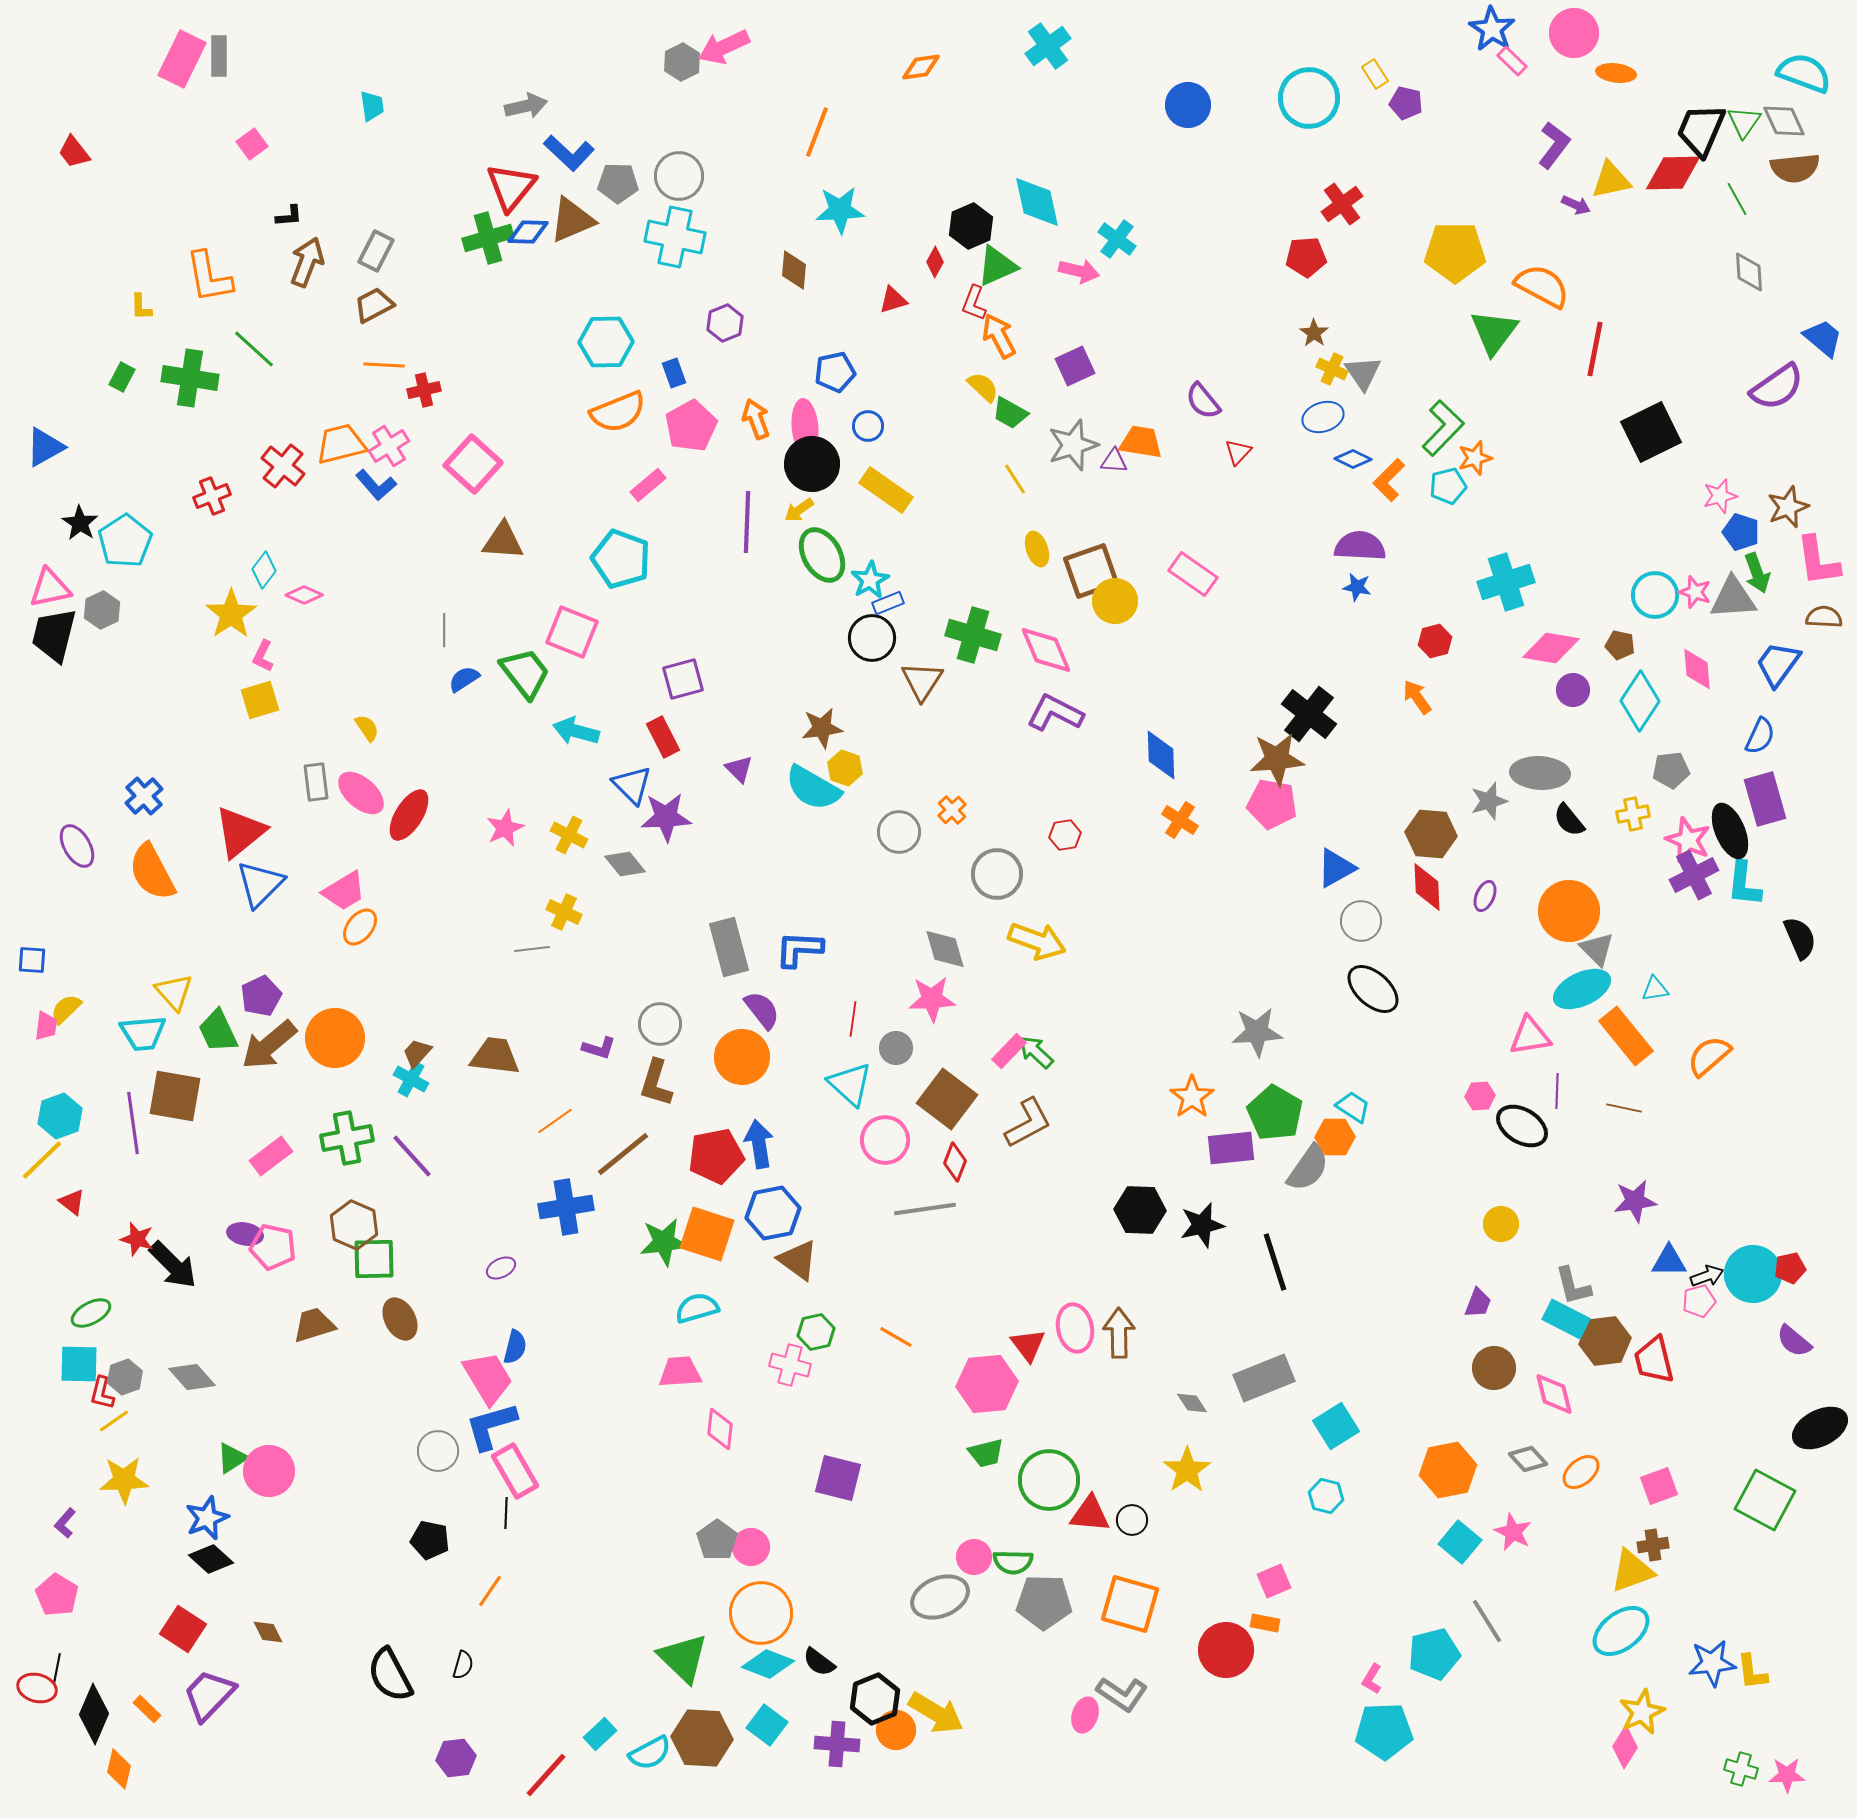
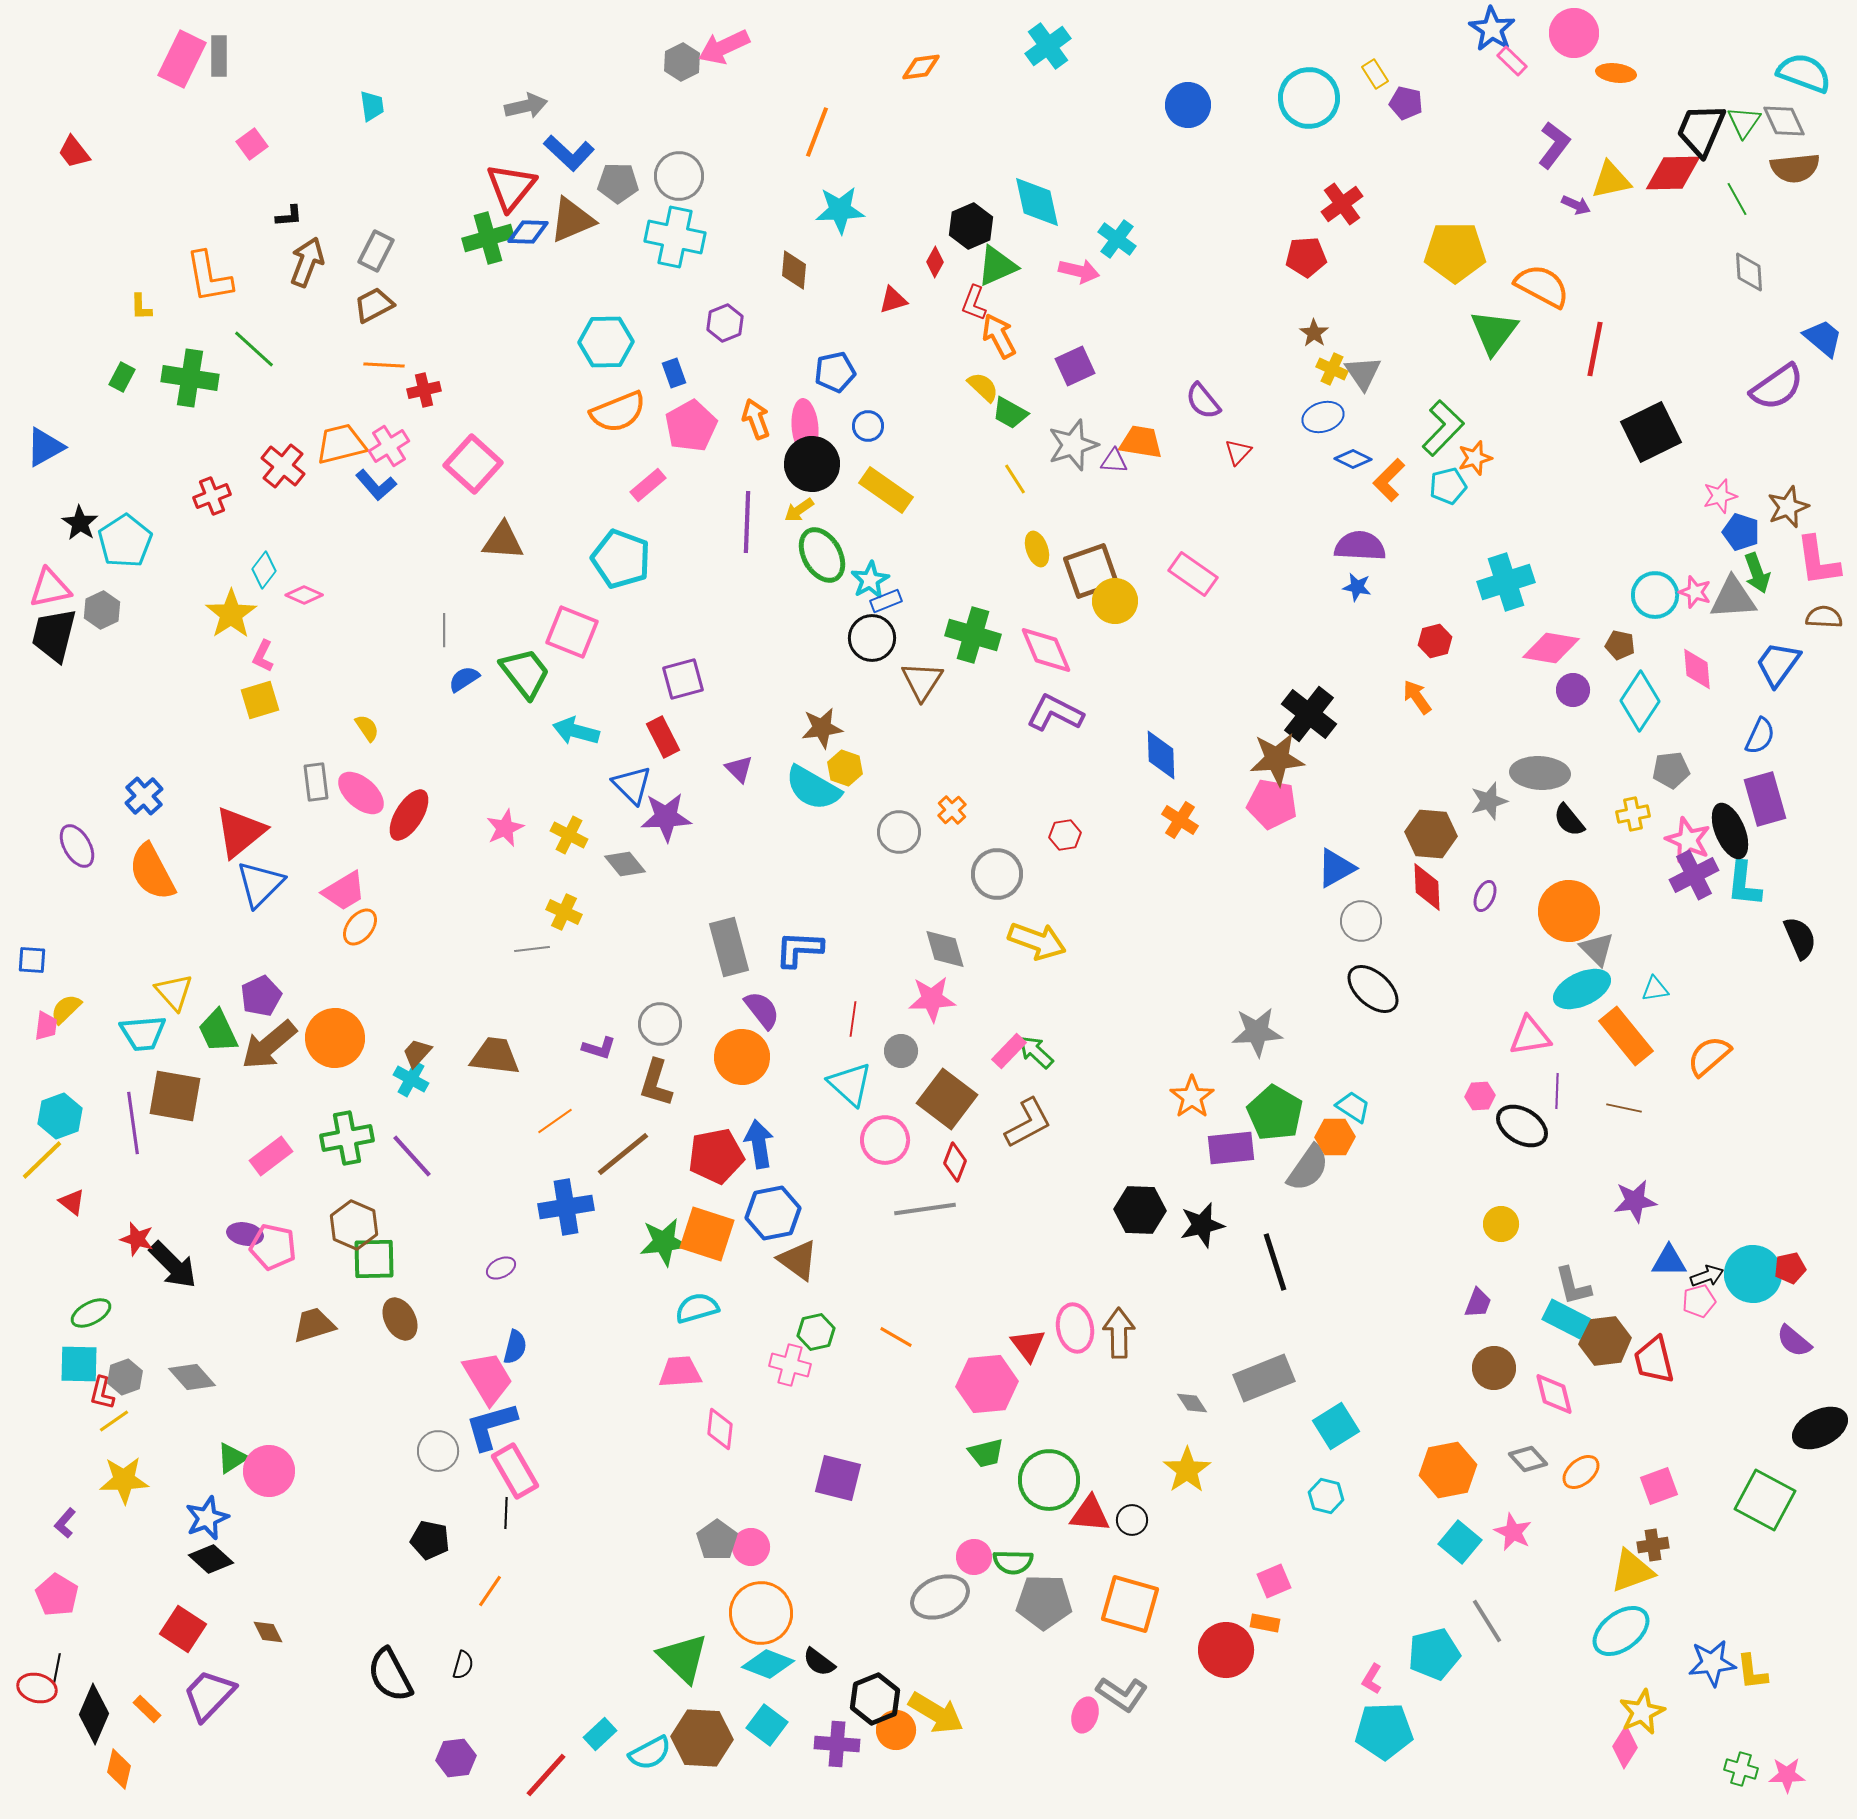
blue rectangle at (888, 603): moved 2 px left, 2 px up
gray circle at (896, 1048): moved 5 px right, 3 px down
